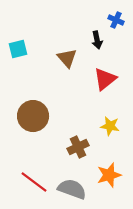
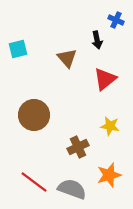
brown circle: moved 1 px right, 1 px up
